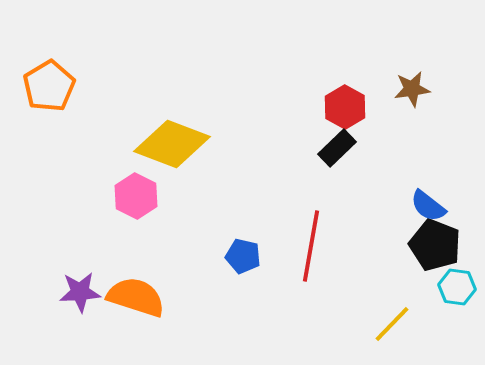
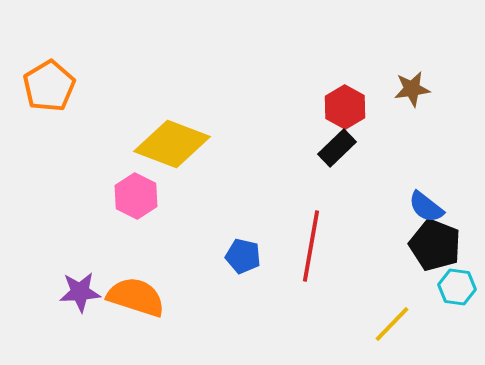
blue semicircle: moved 2 px left, 1 px down
